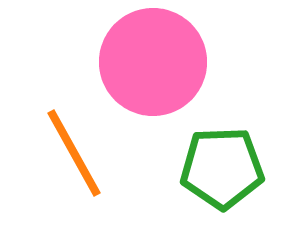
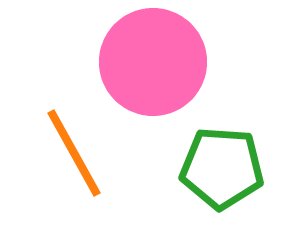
green pentagon: rotated 6 degrees clockwise
